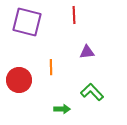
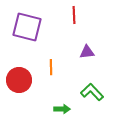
purple square: moved 5 px down
